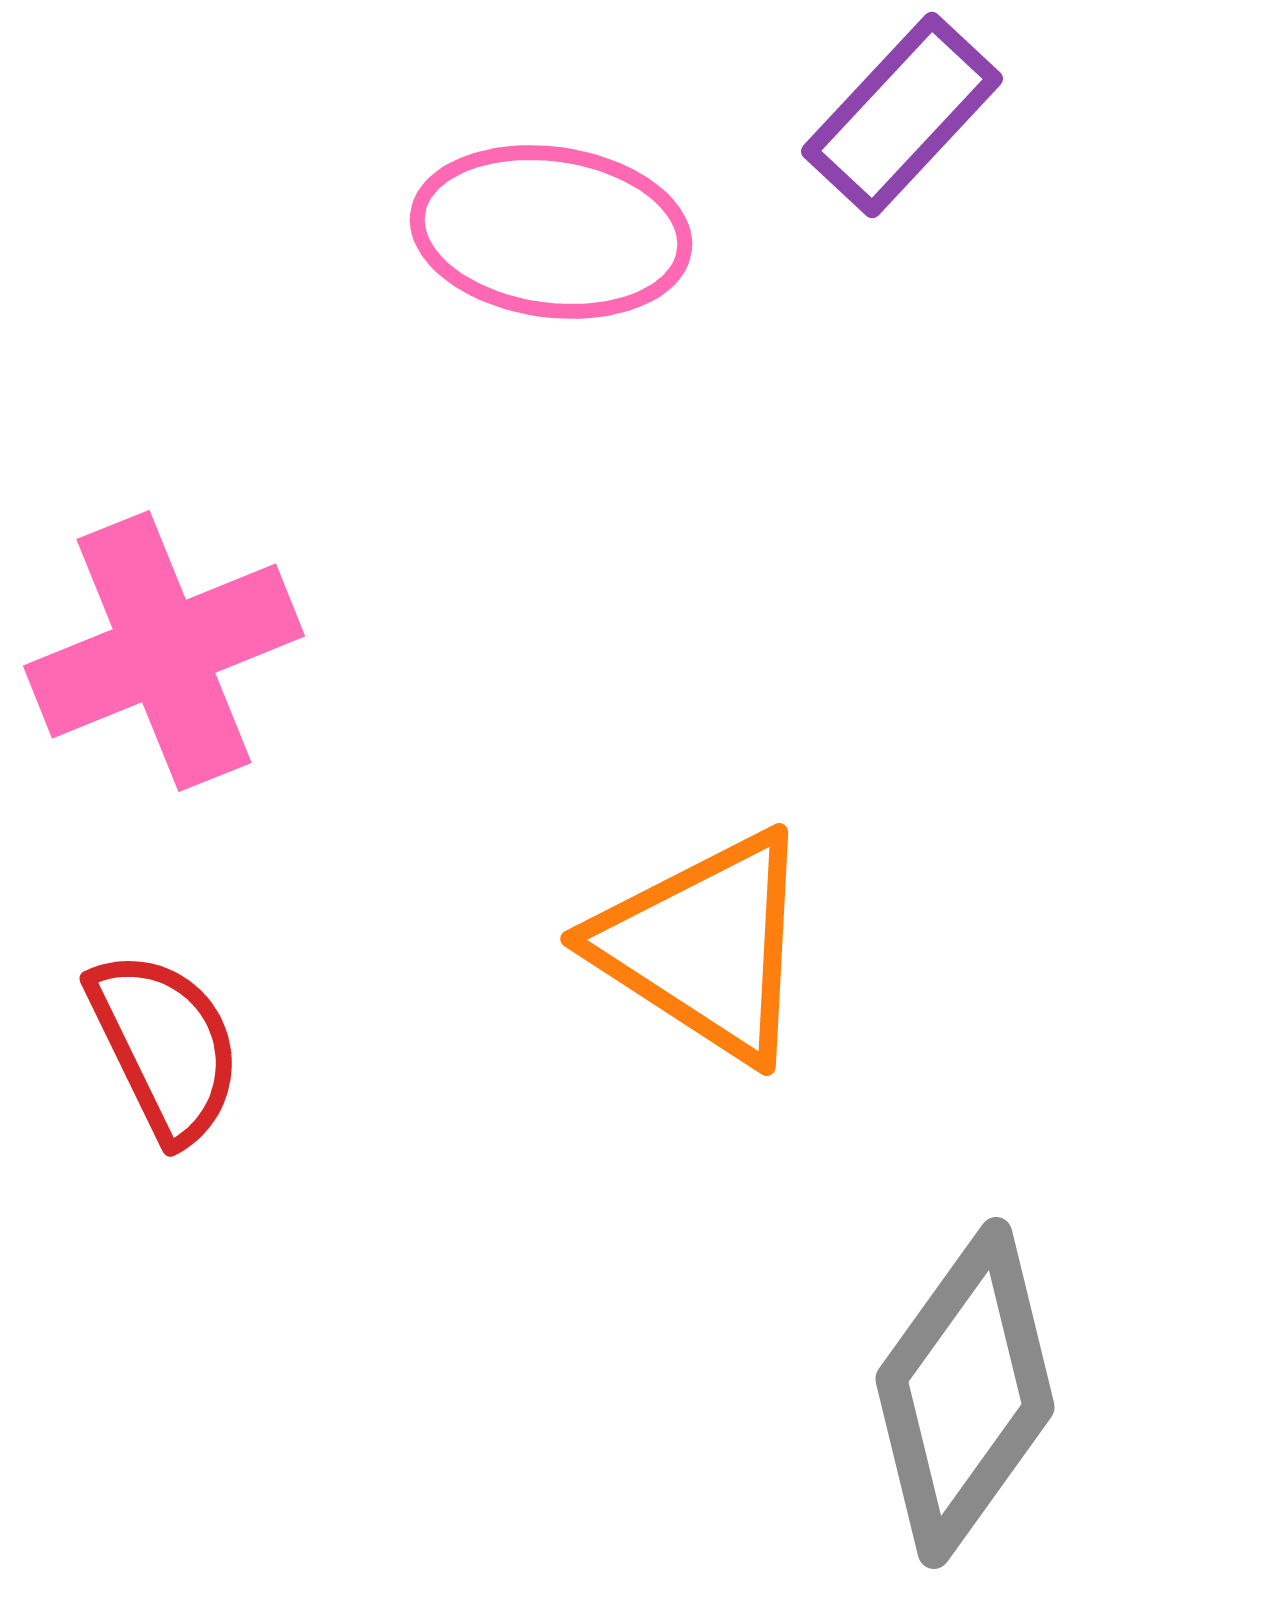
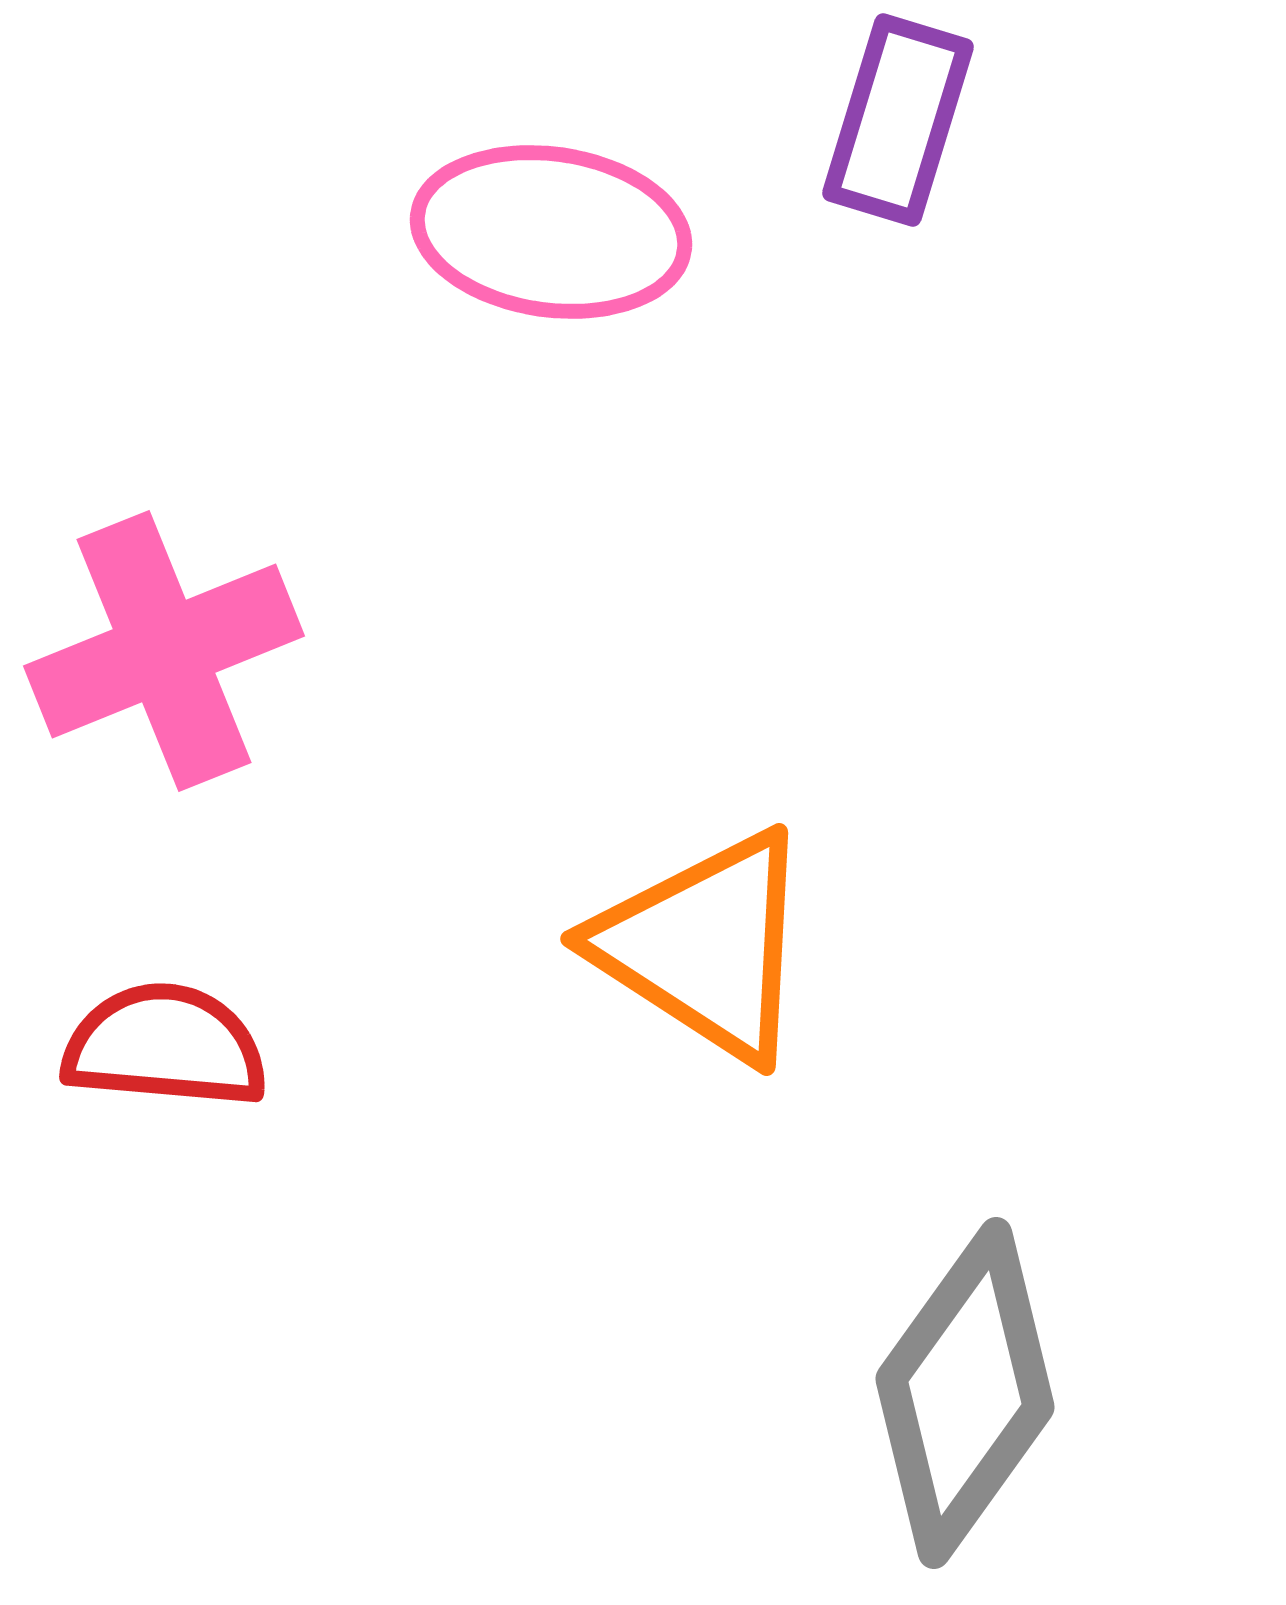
purple rectangle: moved 4 px left, 5 px down; rotated 26 degrees counterclockwise
red semicircle: rotated 59 degrees counterclockwise
